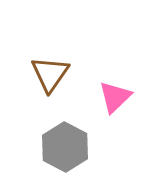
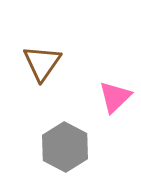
brown triangle: moved 8 px left, 11 px up
